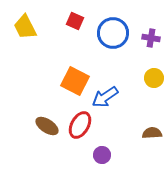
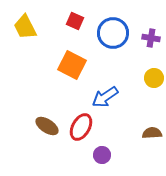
orange square: moved 3 px left, 16 px up
red ellipse: moved 1 px right, 2 px down
